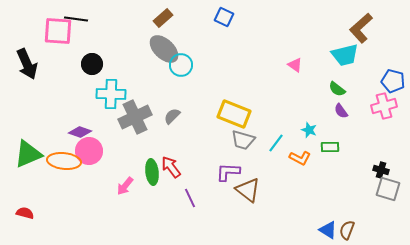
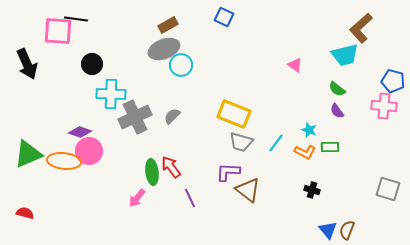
brown rectangle: moved 5 px right, 7 px down; rotated 12 degrees clockwise
gray ellipse: rotated 64 degrees counterclockwise
pink cross: rotated 20 degrees clockwise
purple semicircle: moved 4 px left
gray trapezoid: moved 2 px left, 2 px down
orange L-shape: moved 5 px right, 6 px up
black cross: moved 69 px left, 20 px down
pink arrow: moved 12 px right, 12 px down
blue triangle: rotated 18 degrees clockwise
